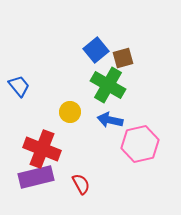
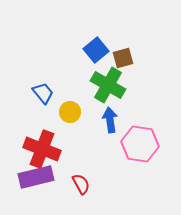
blue trapezoid: moved 24 px right, 7 px down
blue arrow: rotated 70 degrees clockwise
pink hexagon: rotated 21 degrees clockwise
